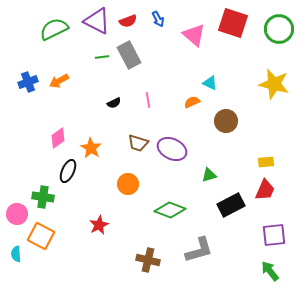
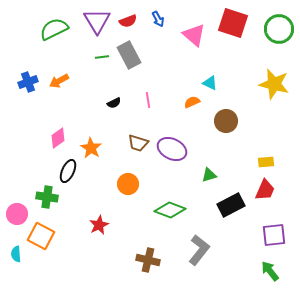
purple triangle: rotated 32 degrees clockwise
green cross: moved 4 px right
gray L-shape: rotated 36 degrees counterclockwise
